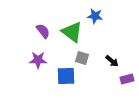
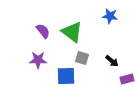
blue star: moved 15 px right
